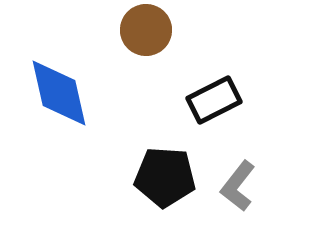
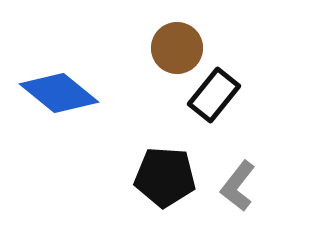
brown circle: moved 31 px right, 18 px down
blue diamond: rotated 38 degrees counterclockwise
black rectangle: moved 5 px up; rotated 24 degrees counterclockwise
